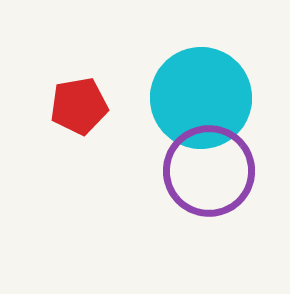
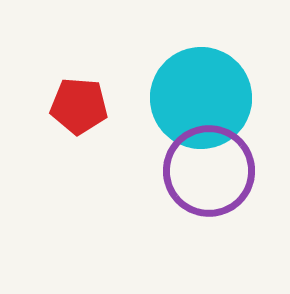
red pentagon: rotated 14 degrees clockwise
